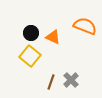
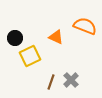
black circle: moved 16 px left, 5 px down
orange triangle: moved 3 px right
yellow square: rotated 25 degrees clockwise
